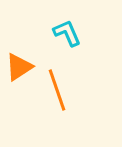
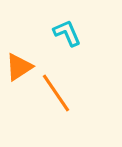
orange line: moved 1 px left, 3 px down; rotated 15 degrees counterclockwise
